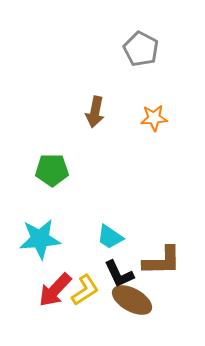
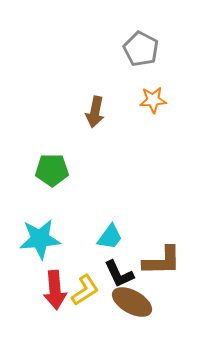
orange star: moved 1 px left, 18 px up
cyan trapezoid: rotated 88 degrees counterclockwise
red arrow: rotated 48 degrees counterclockwise
brown ellipse: moved 2 px down
